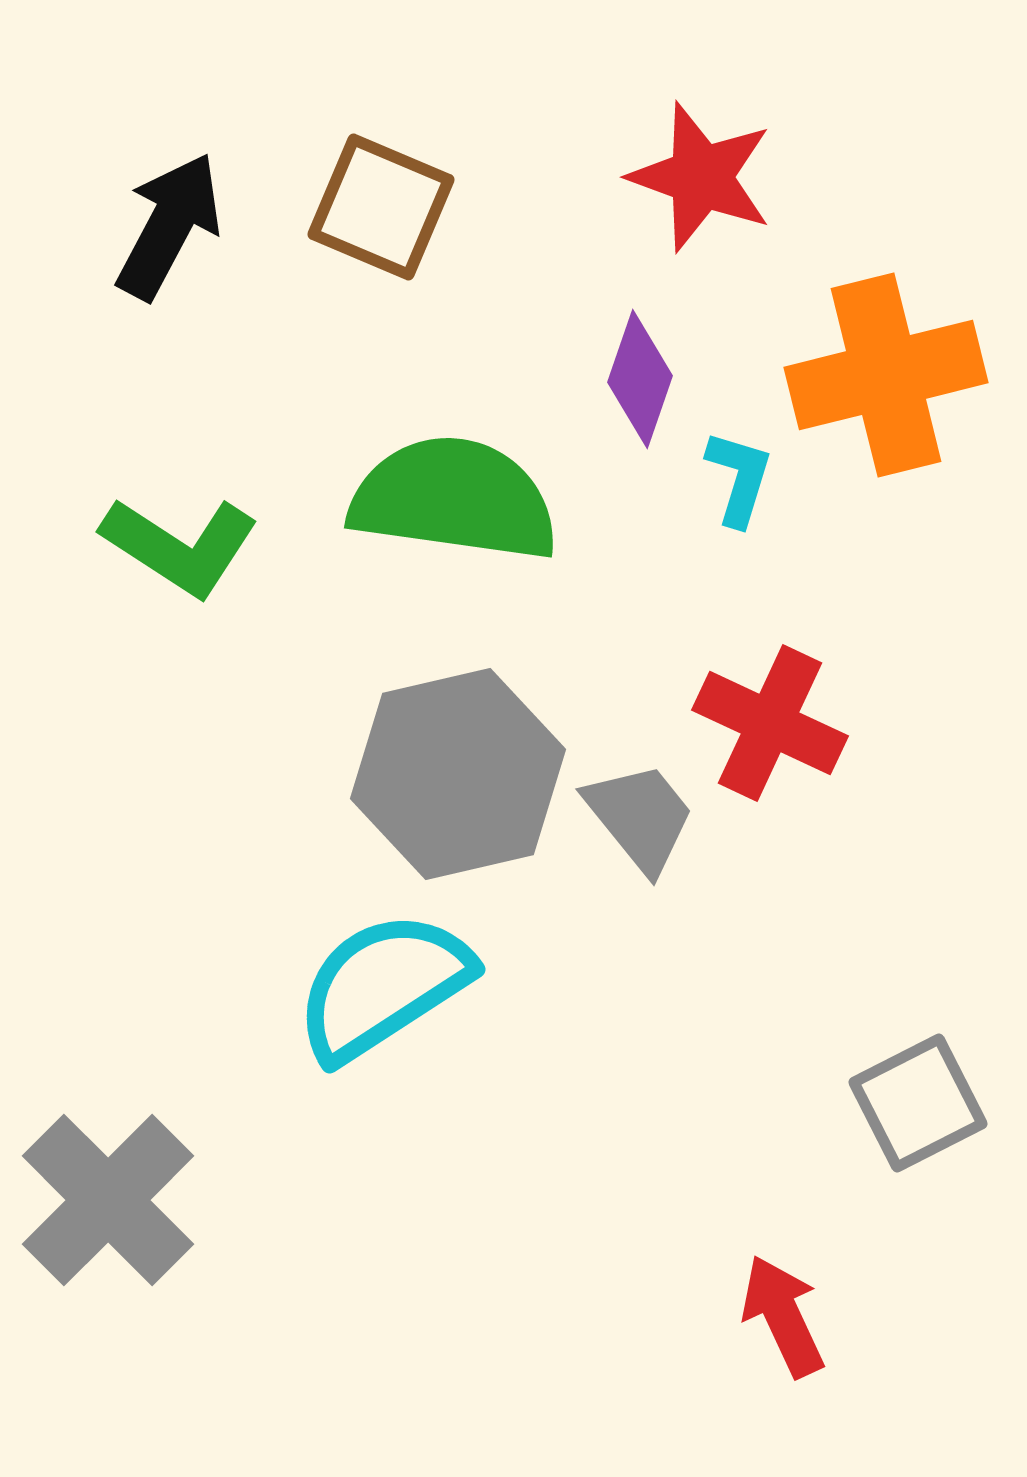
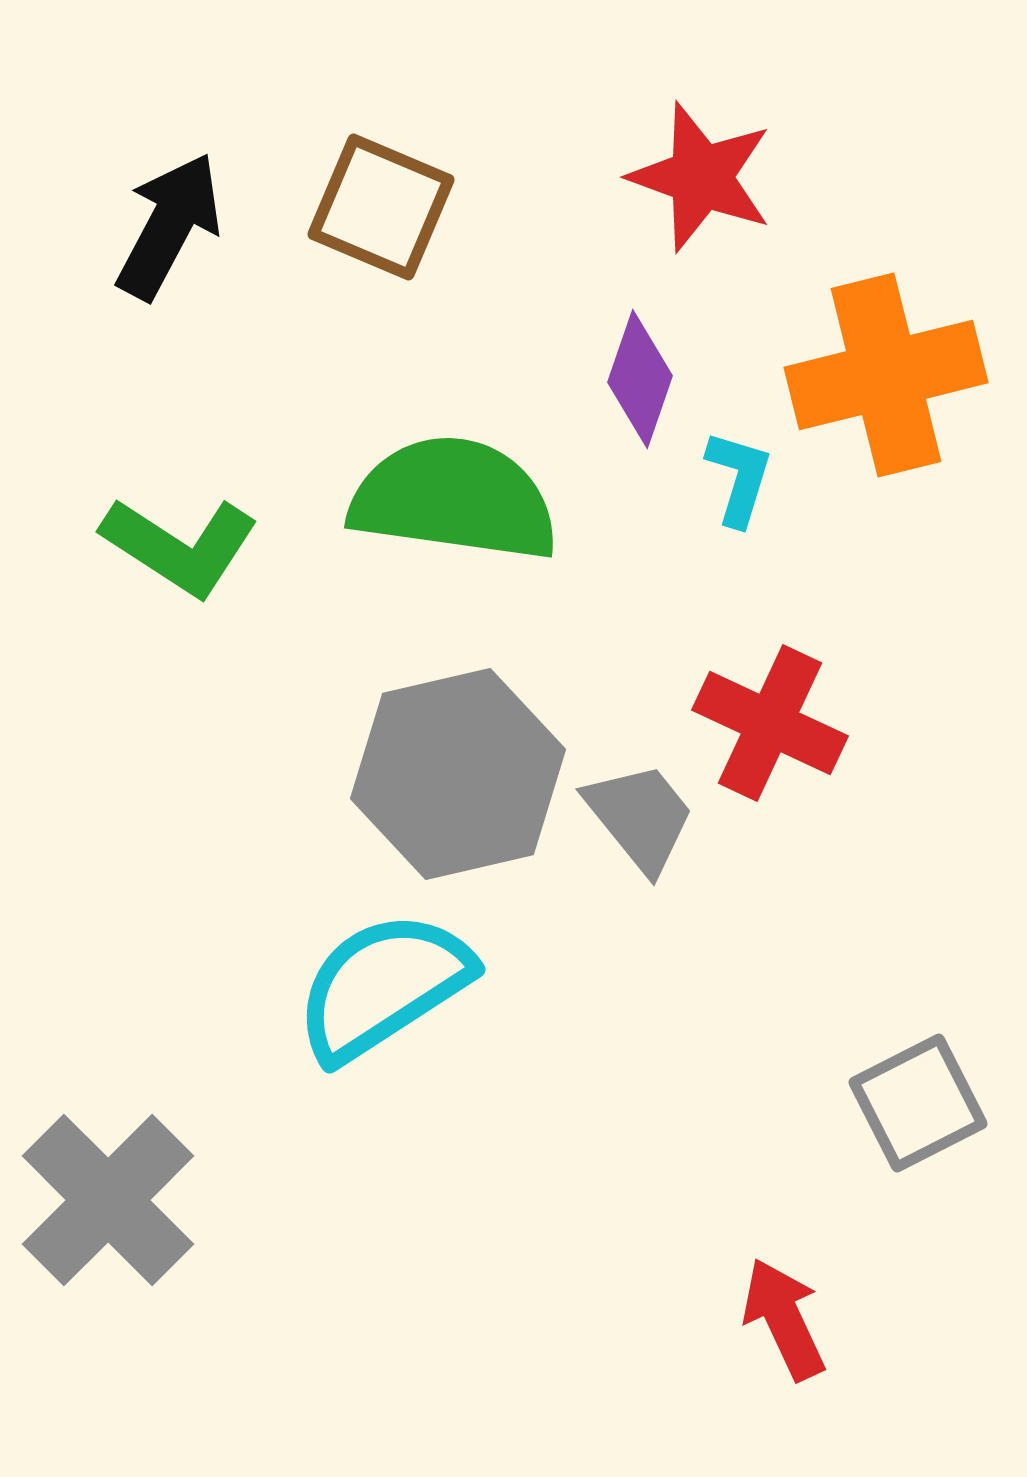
red arrow: moved 1 px right, 3 px down
